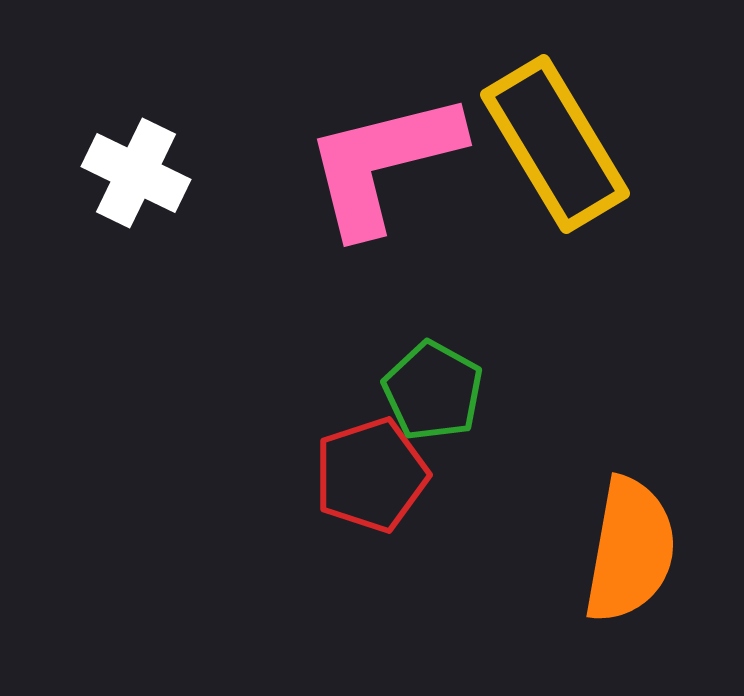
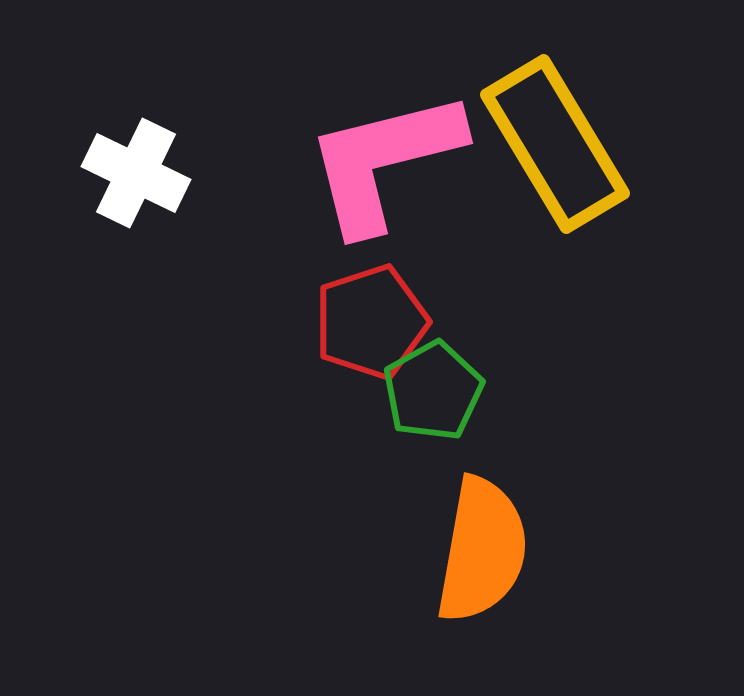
pink L-shape: moved 1 px right, 2 px up
green pentagon: rotated 14 degrees clockwise
red pentagon: moved 153 px up
orange semicircle: moved 148 px left
